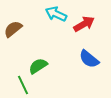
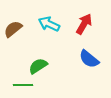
cyan arrow: moved 7 px left, 10 px down
red arrow: rotated 30 degrees counterclockwise
green line: rotated 66 degrees counterclockwise
